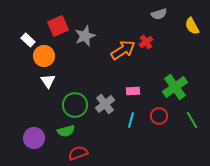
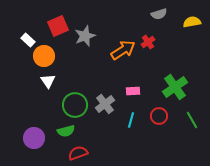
yellow semicircle: moved 4 px up; rotated 108 degrees clockwise
red cross: moved 2 px right
